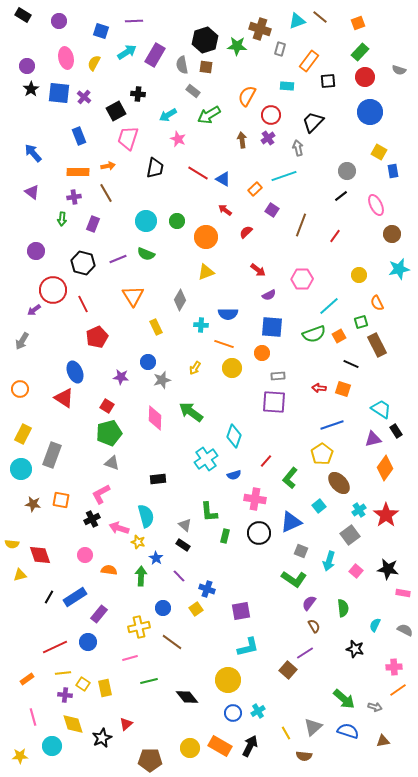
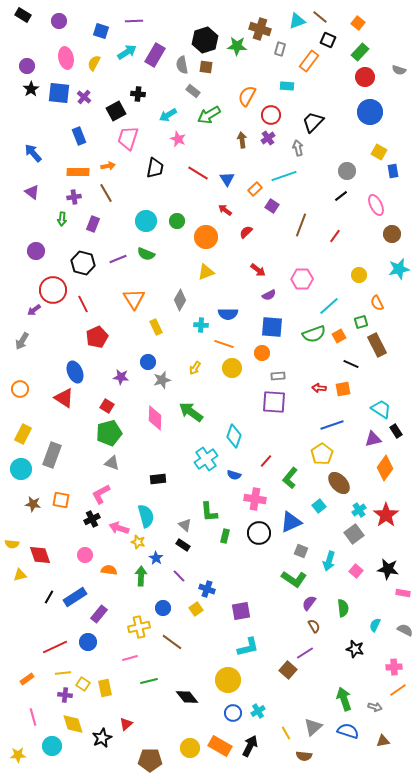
orange square at (358, 23): rotated 32 degrees counterclockwise
black square at (328, 81): moved 41 px up; rotated 28 degrees clockwise
blue triangle at (223, 179): moved 4 px right; rotated 28 degrees clockwise
purple square at (272, 210): moved 4 px up
orange triangle at (133, 296): moved 1 px right, 3 px down
orange square at (343, 389): rotated 28 degrees counterclockwise
blue semicircle at (234, 475): rotated 32 degrees clockwise
gray square at (350, 535): moved 4 px right, 1 px up
green arrow at (344, 699): rotated 150 degrees counterclockwise
yellow star at (20, 756): moved 2 px left, 1 px up
